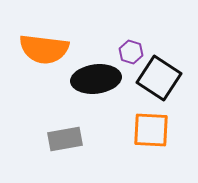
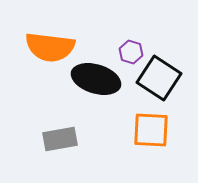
orange semicircle: moved 6 px right, 2 px up
black ellipse: rotated 24 degrees clockwise
gray rectangle: moved 5 px left
